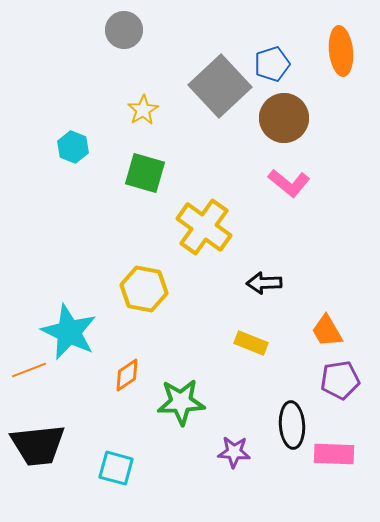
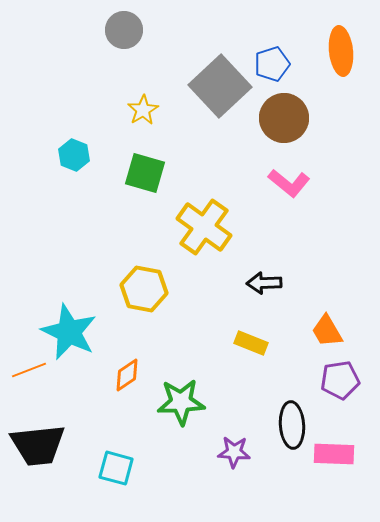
cyan hexagon: moved 1 px right, 8 px down
